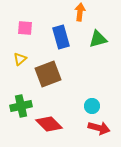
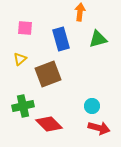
blue rectangle: moved 2 px down
green cross: moved 2 px right
